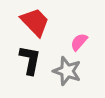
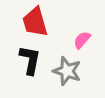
red trapezoid: rotated 152 degrees counterclockwise
pink semicircle: moved 3 px right, 2 px up
